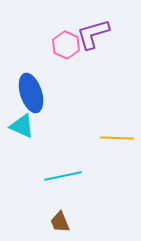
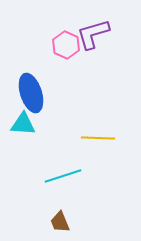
cyan triangle: moved 1 px right, 2 px up; rotated 20 degrees counterclockwise
yellow line: moved 19 px left
cyan line: rotated 6 degrees counterclockwise
